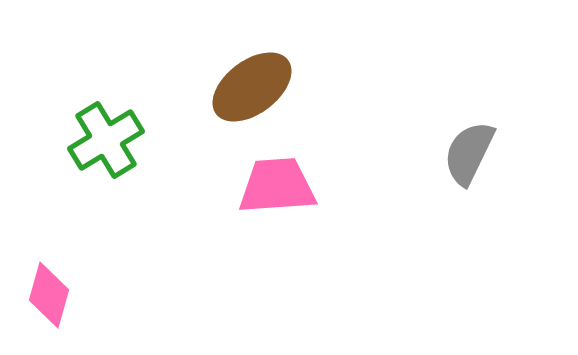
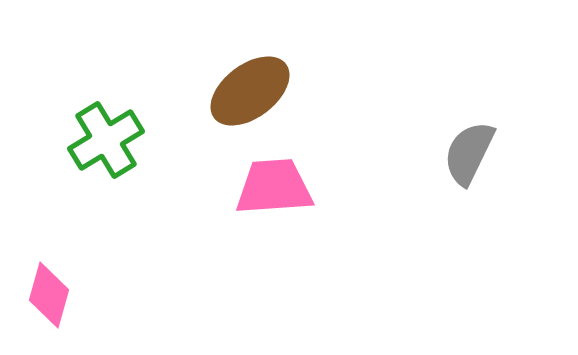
brown ellipse: moved 2 px left, 4 px down
pink trapezoid: moved 3 px left, 1 px down
